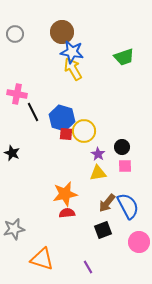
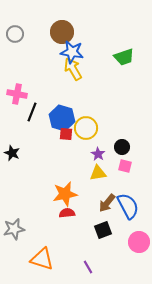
black line: moved 1 px left; rotated 48 degrees clockwise
yellow circle: moved 2 px right, 3 px up
pink square: rotated 16 degrees clockwise
